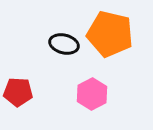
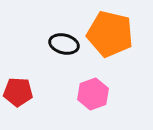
pink hexagon: moved 1 px right; rotated 8 degrees clockwise
